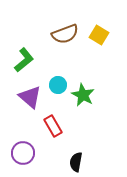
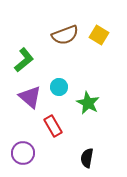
brown semicircle: moved 1 px down
cyan circle: moved 1 px right, 2 px down
green star: moved 5 px right, 8 px down
black semicircle: moved 11 px right, 4 px up
